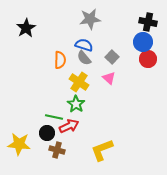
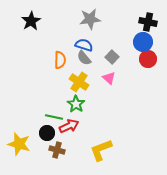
black star: moved 5 px right, 7 px up
yellow star: rotated 10 degrees clockwise
yellow L-shape: moved 1 px left
